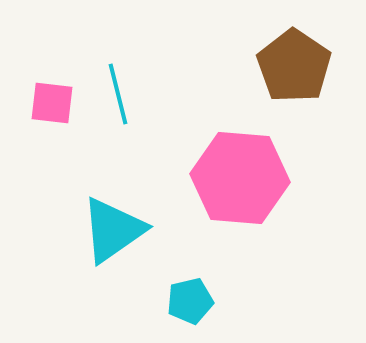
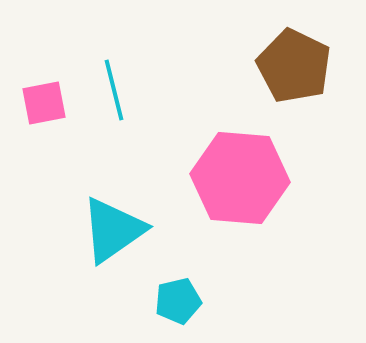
brown pentagon: rotated 8 degrees counterclockwise
cyan line: moved 4 px left, 4 px up
pink square: moved 8 px left; rotated 18 degrees counterclockwise
cyan pentagon: moved 12 px left
